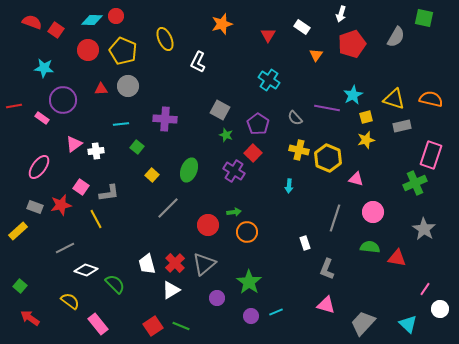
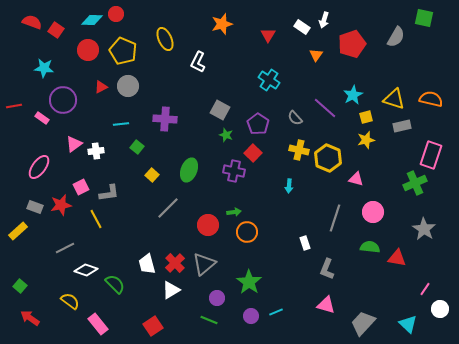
white arrow at (341, 14): moved 17 px left, 6 px down
red circle at (116, 16): moved 2 px up
red triangle at (101, 89): moved 2 px up; rotated 24 degrees counterclockwise
purple line at (327, 108): moved 2 px left; rotated 30 degrees clockwise
purple cross at (234, 171): rotated 20 degrees counterclockwise
pink square at (81, 187): rotated 28 degrees clockwise
green line at (181, 326): moved 28 px right, 6 px up
